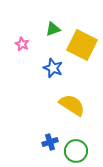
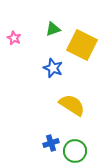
pink star: moved 8 px left, 6 px up
blue cross: moved 1 px right, 1 px down
green circle: moved 1 px left
